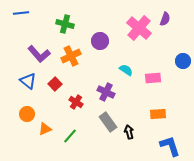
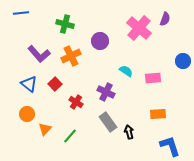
cyan semicircle: moved 1 px down
blue triangle: moved 1 px right, 3 px down
orange triangle: rotated 24 degrees counterclockwise
